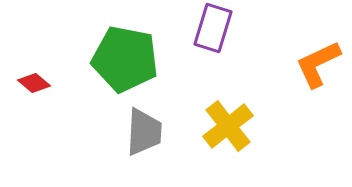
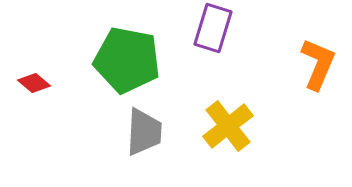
green pentagon: moved 2 px right, 1 px down
orange L-shape: rotated 138 degrees clockwise
